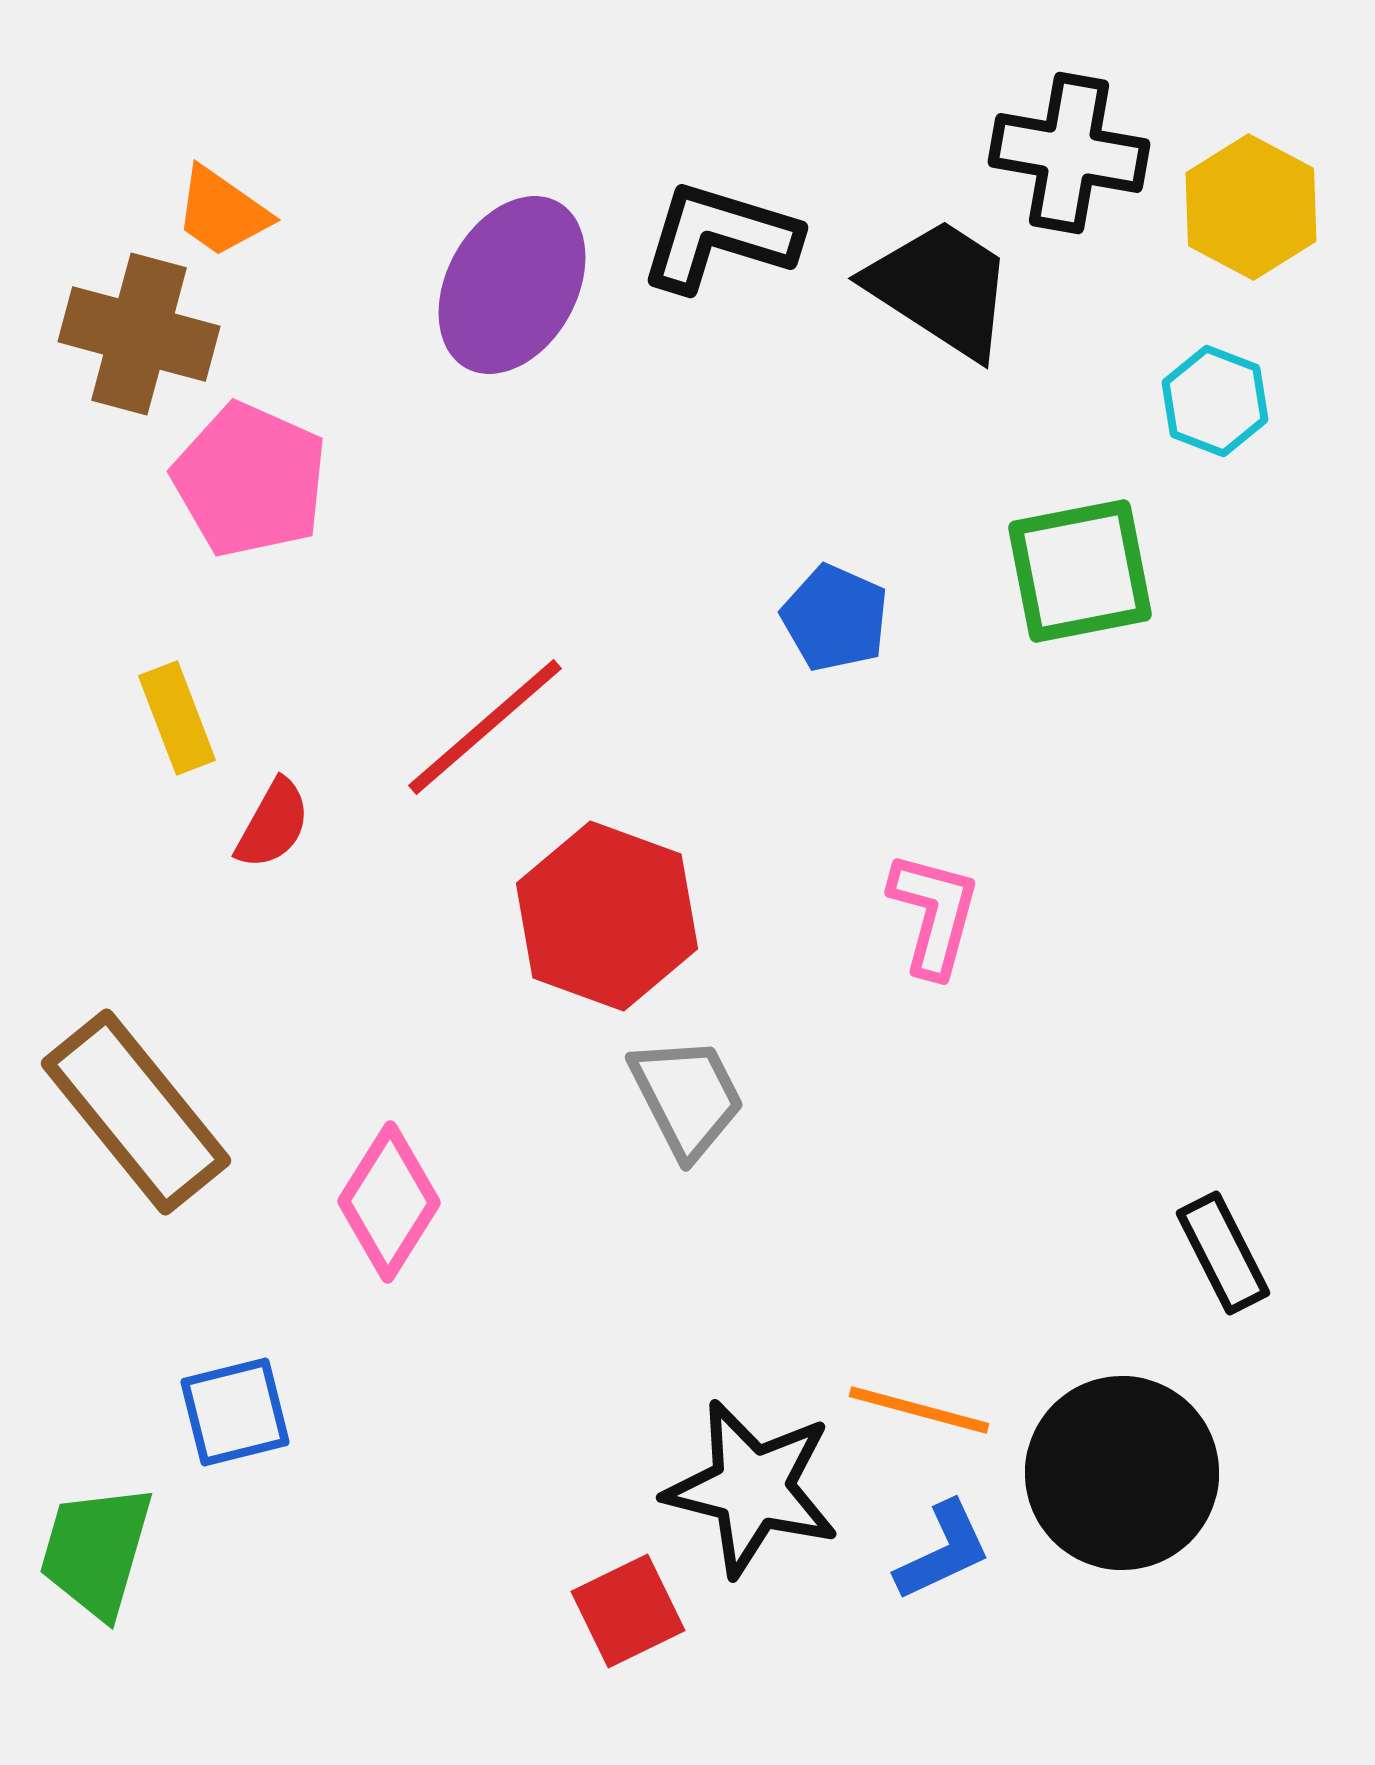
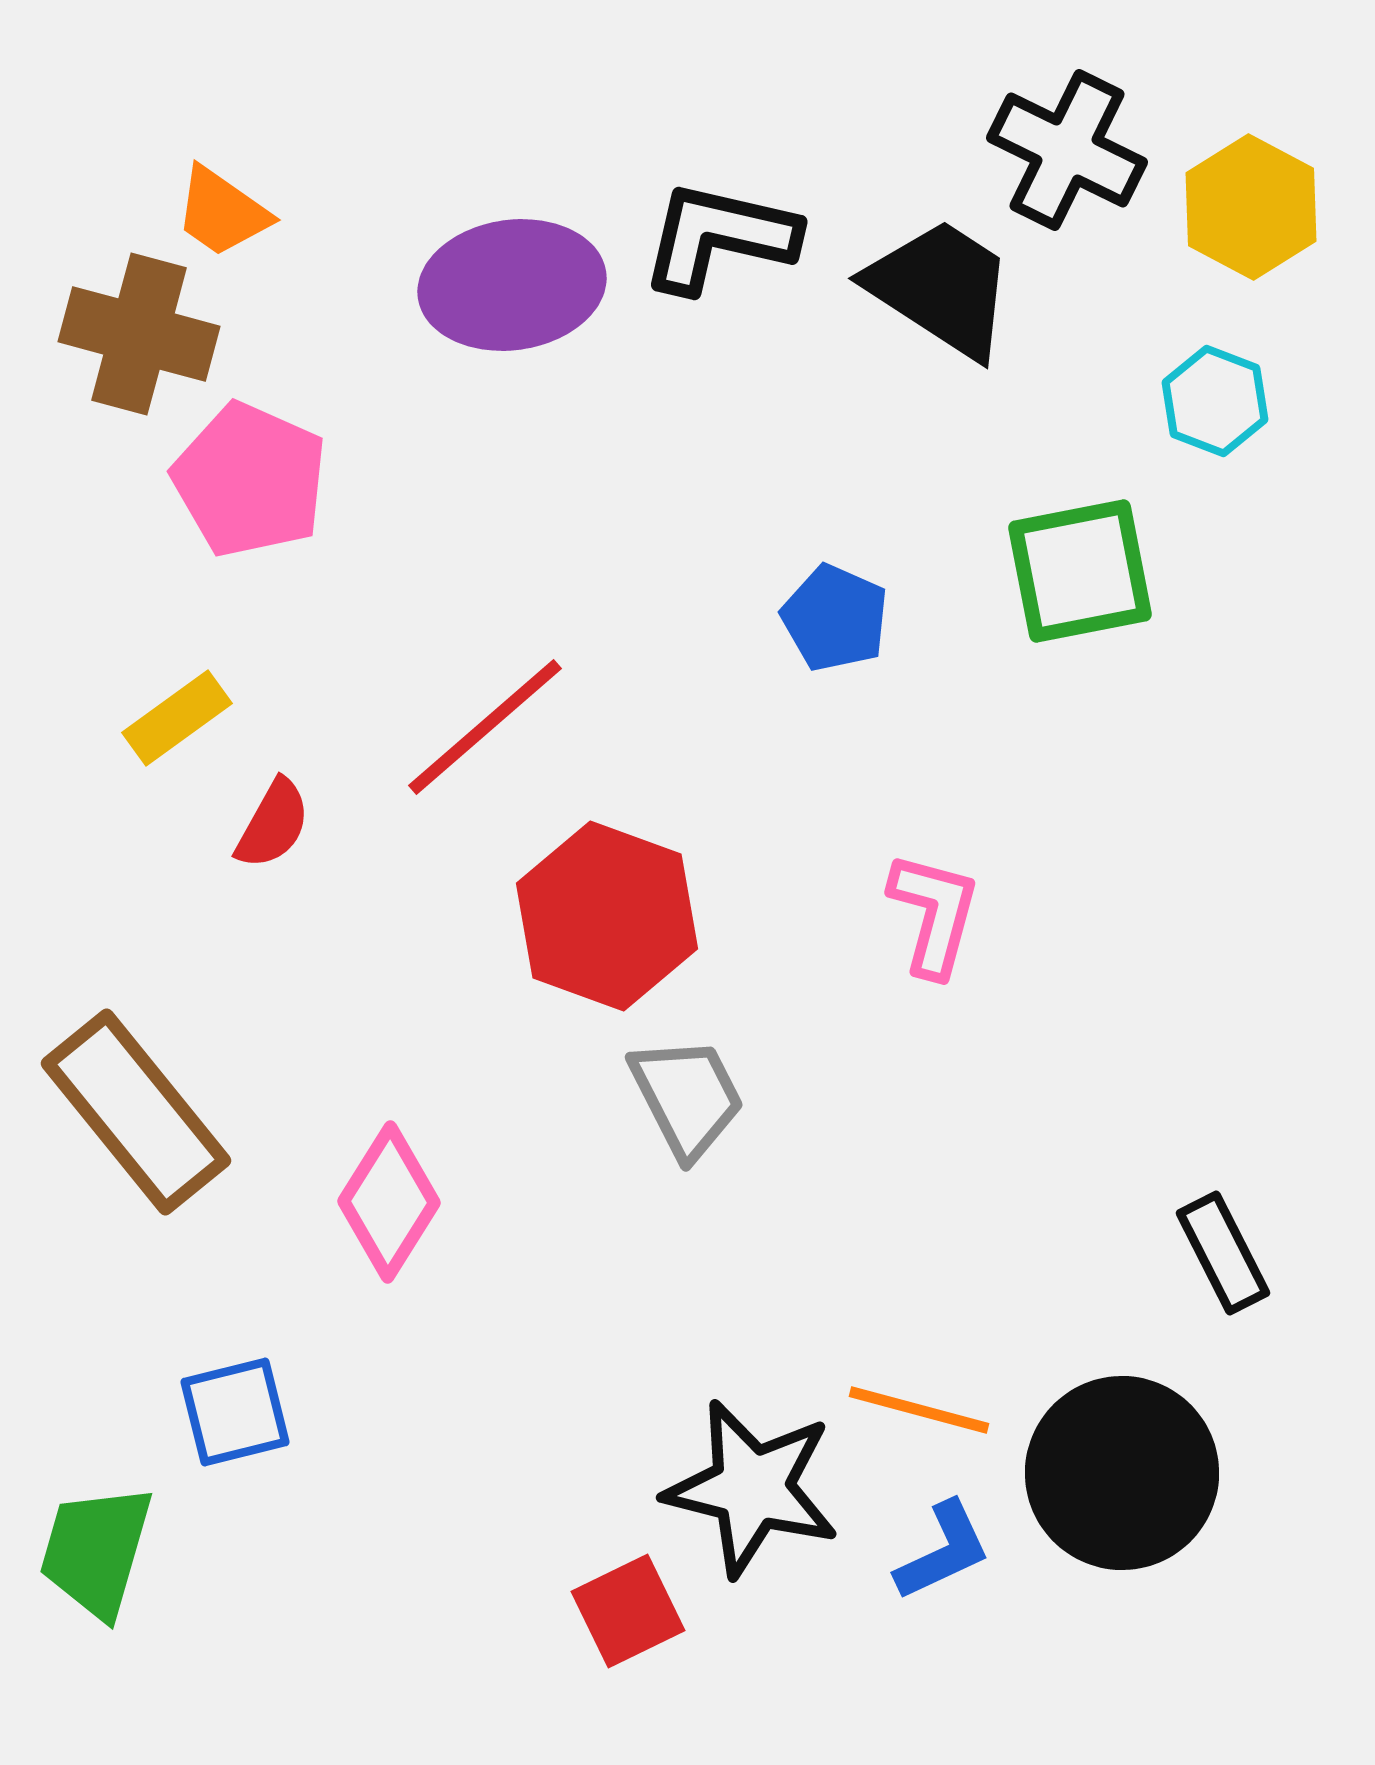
black cross: moved 2 px left, 3 px up; rotated 16 degrees clockwise
black L-shape: rotated 4 degrees counterclockwise
purple ellipse: rotated 53 degrees clockwise
yellow rectangle: rotated 75 degrees clockwise
